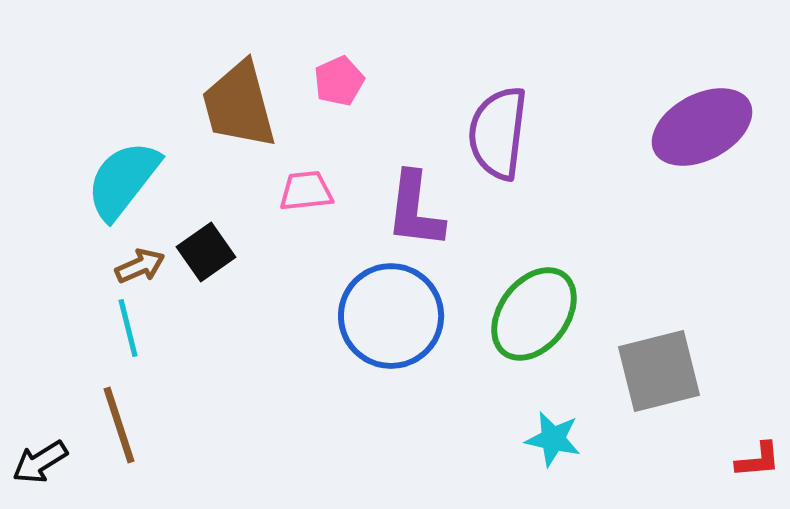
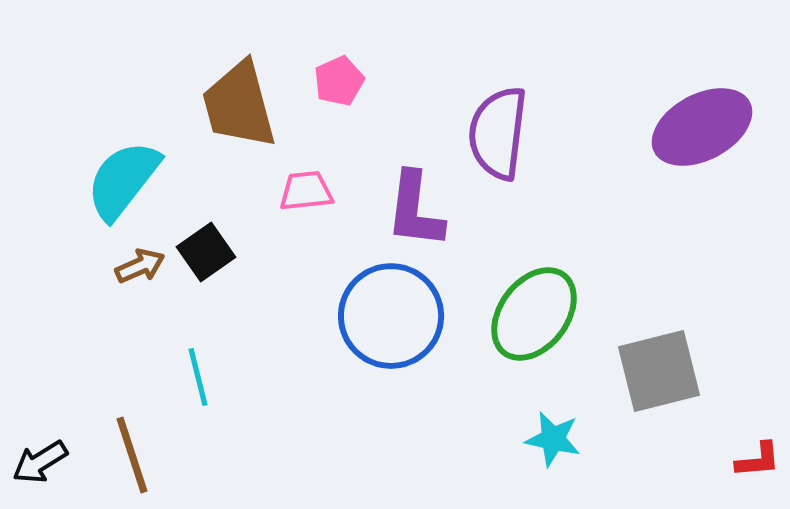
cyan line: moved 70 px right, 49 px down
brown line: moved 13 px right, 30 px down
